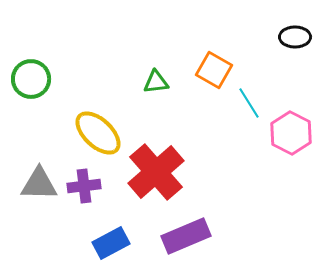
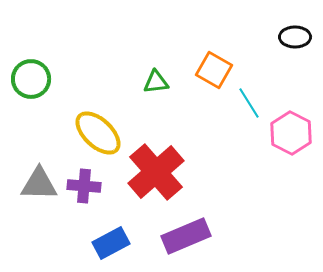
purple cross: rotated 12 degrees clockwise
